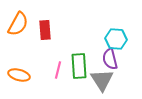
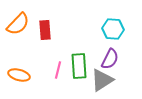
orange semicircle: rotated 15 degrees clockwise
cyan hexagon: moved 3 px left, 10 px up
purple semicircle: rotated 140 degrees counterclockwise
gray triangle: rotated 30 degrees clockwise
